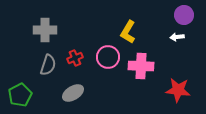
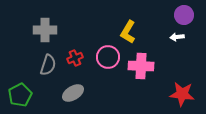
red star: moved 4 px right, 4 px down
